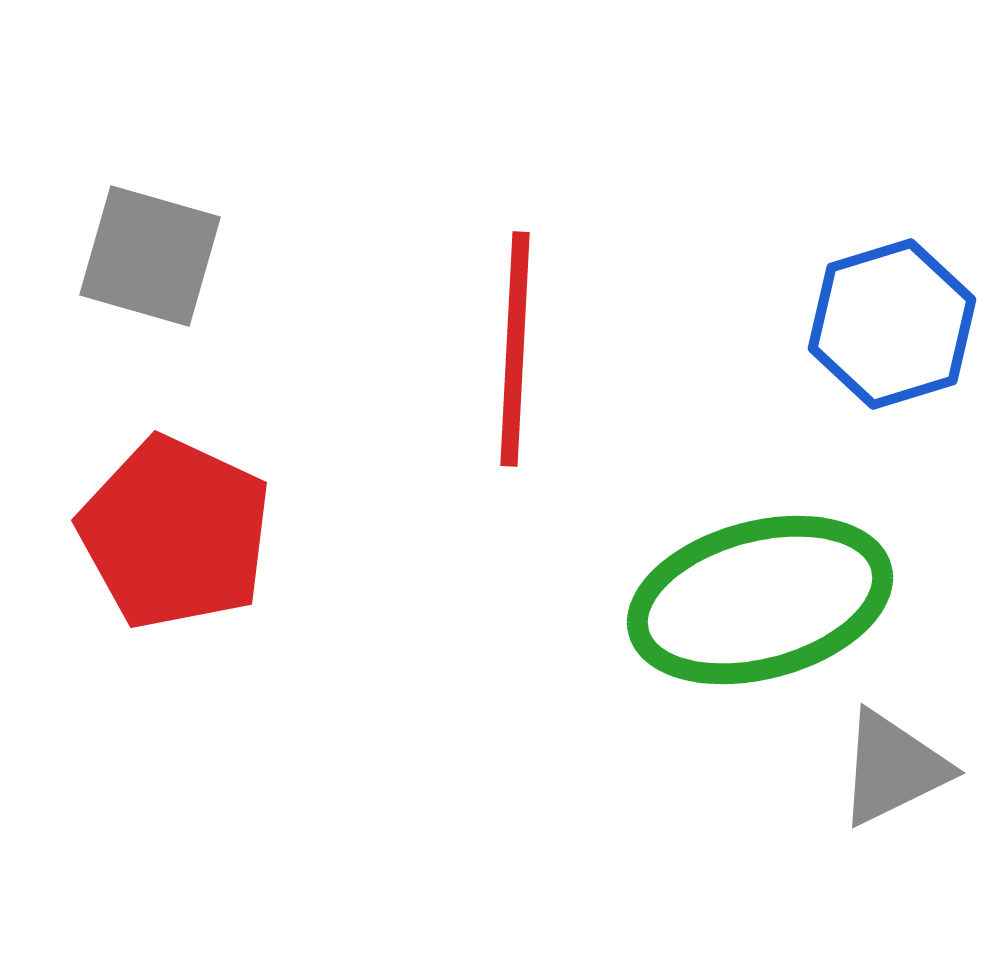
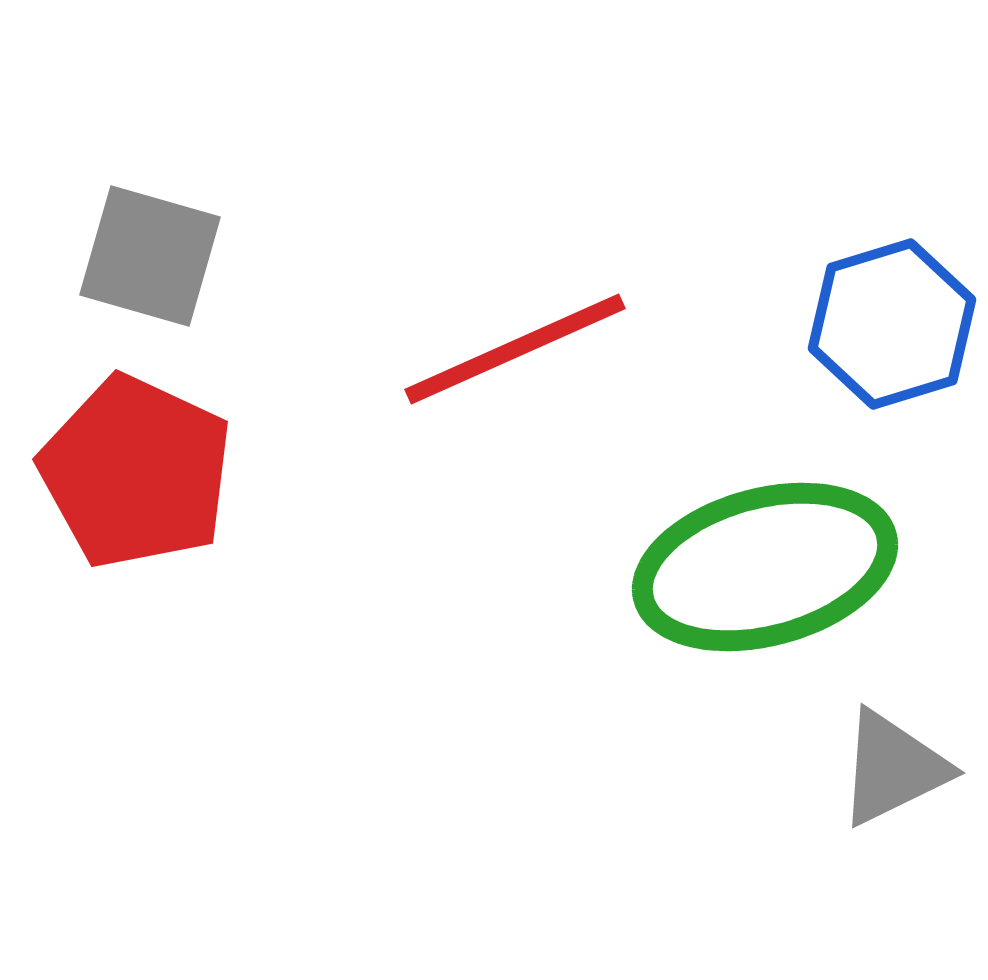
red line: rotated 63 degrees clockwise
red pentagon: moved 39 px left, 61 px up
green ellipse: moved 5 px right, 33 px up
